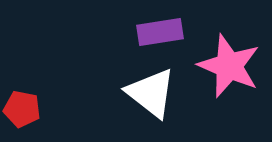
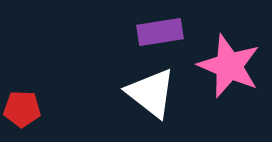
red pentagon: rotated 9 degrees counterclockwise
